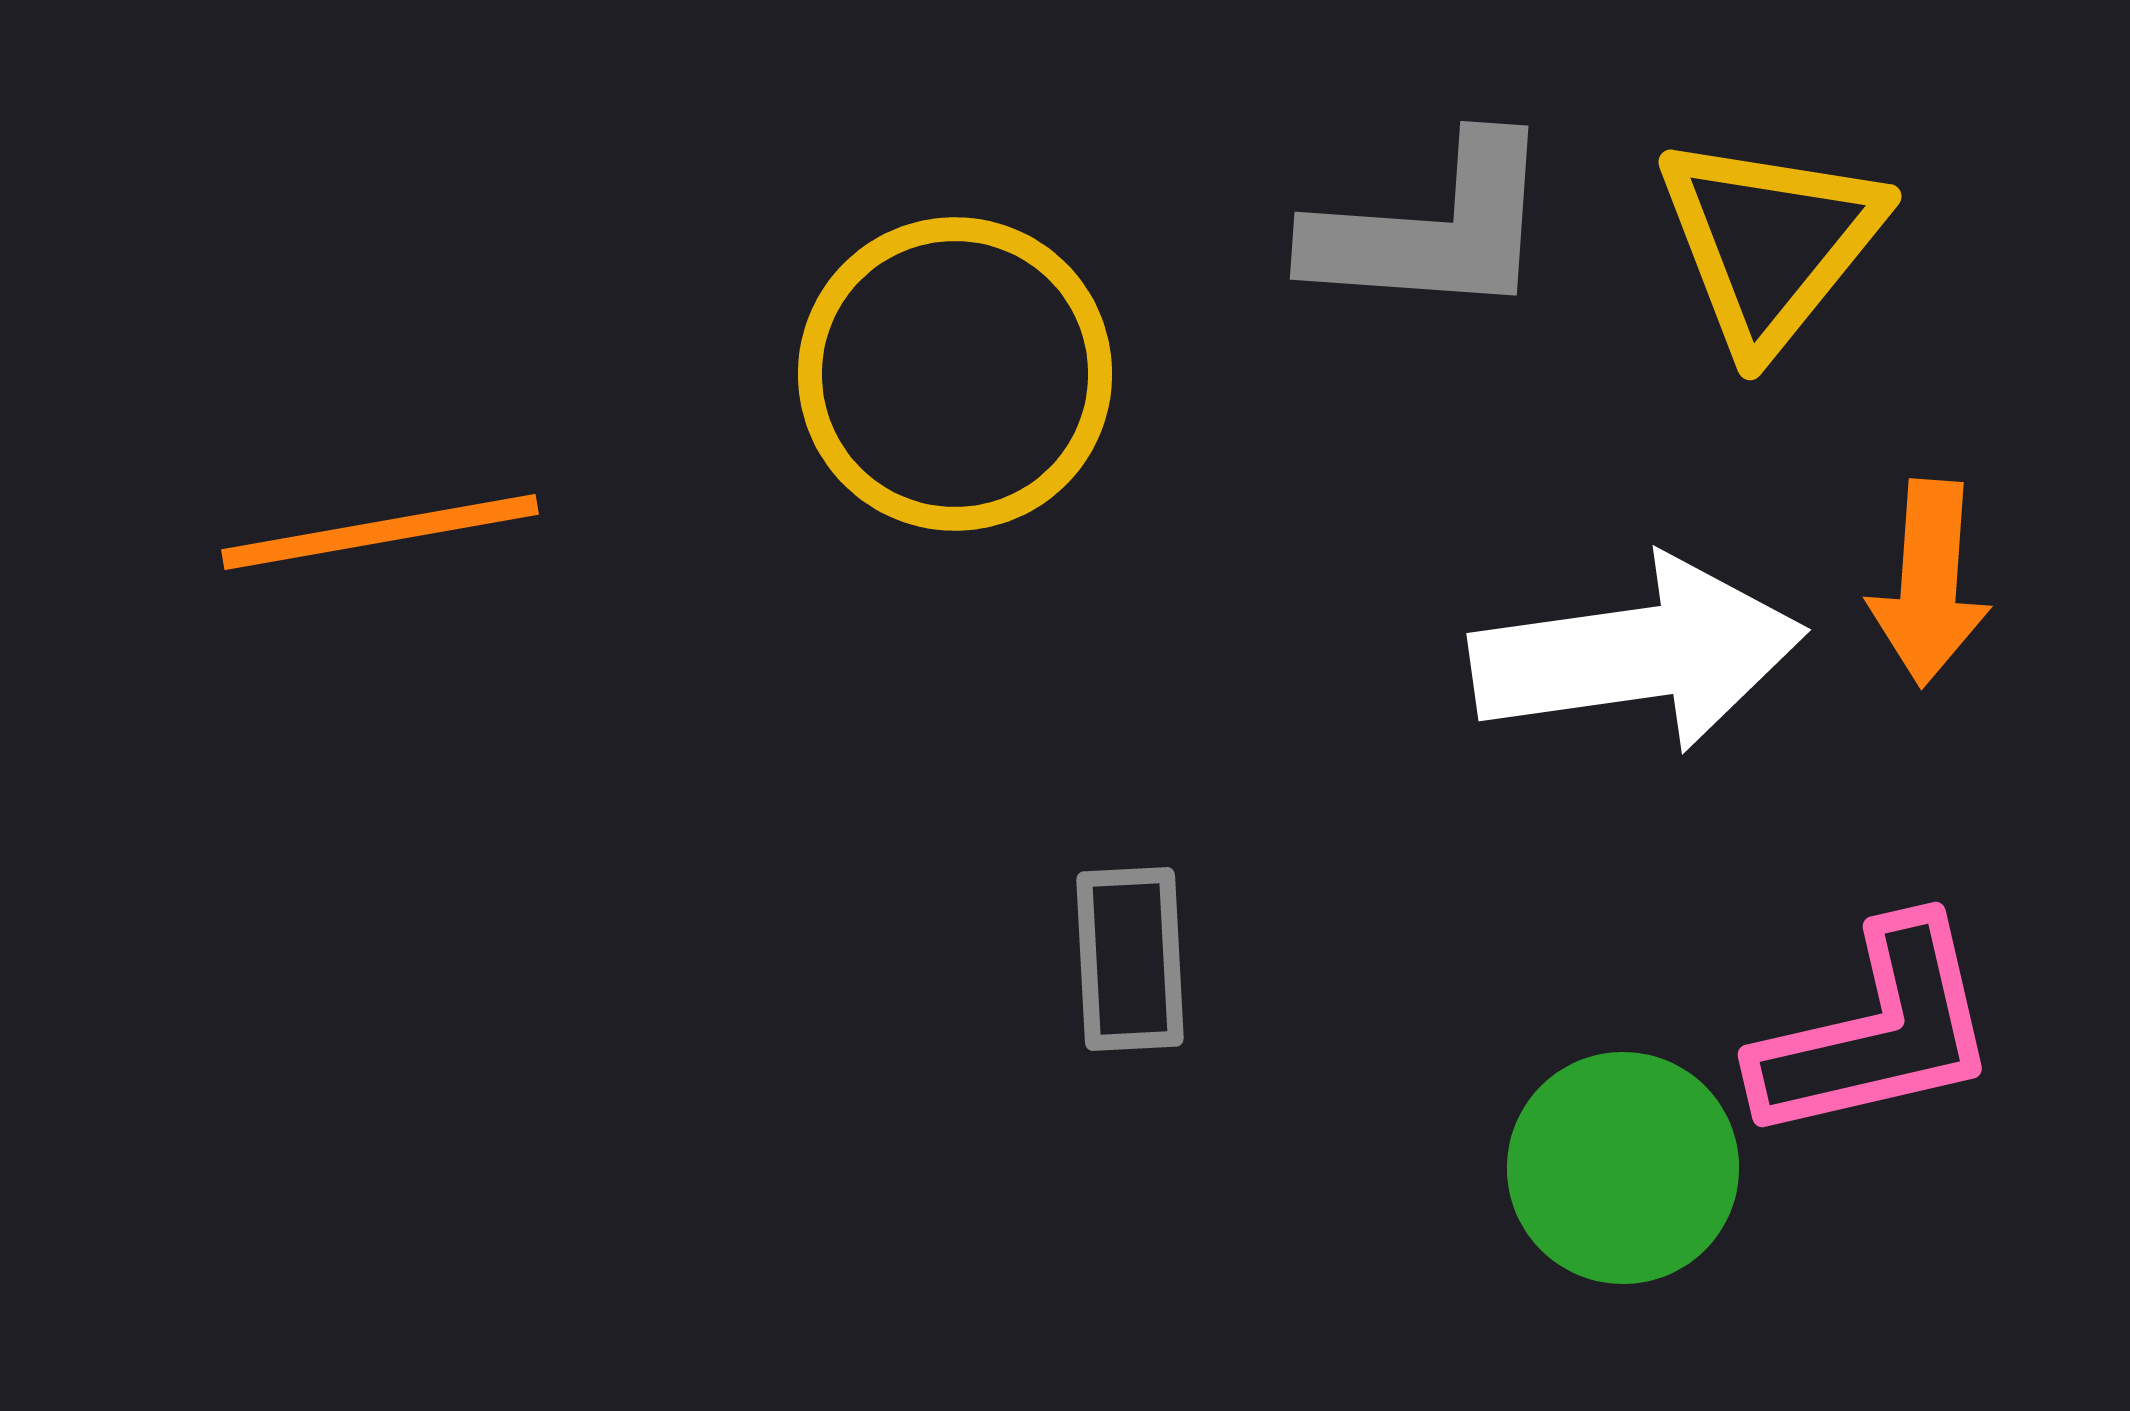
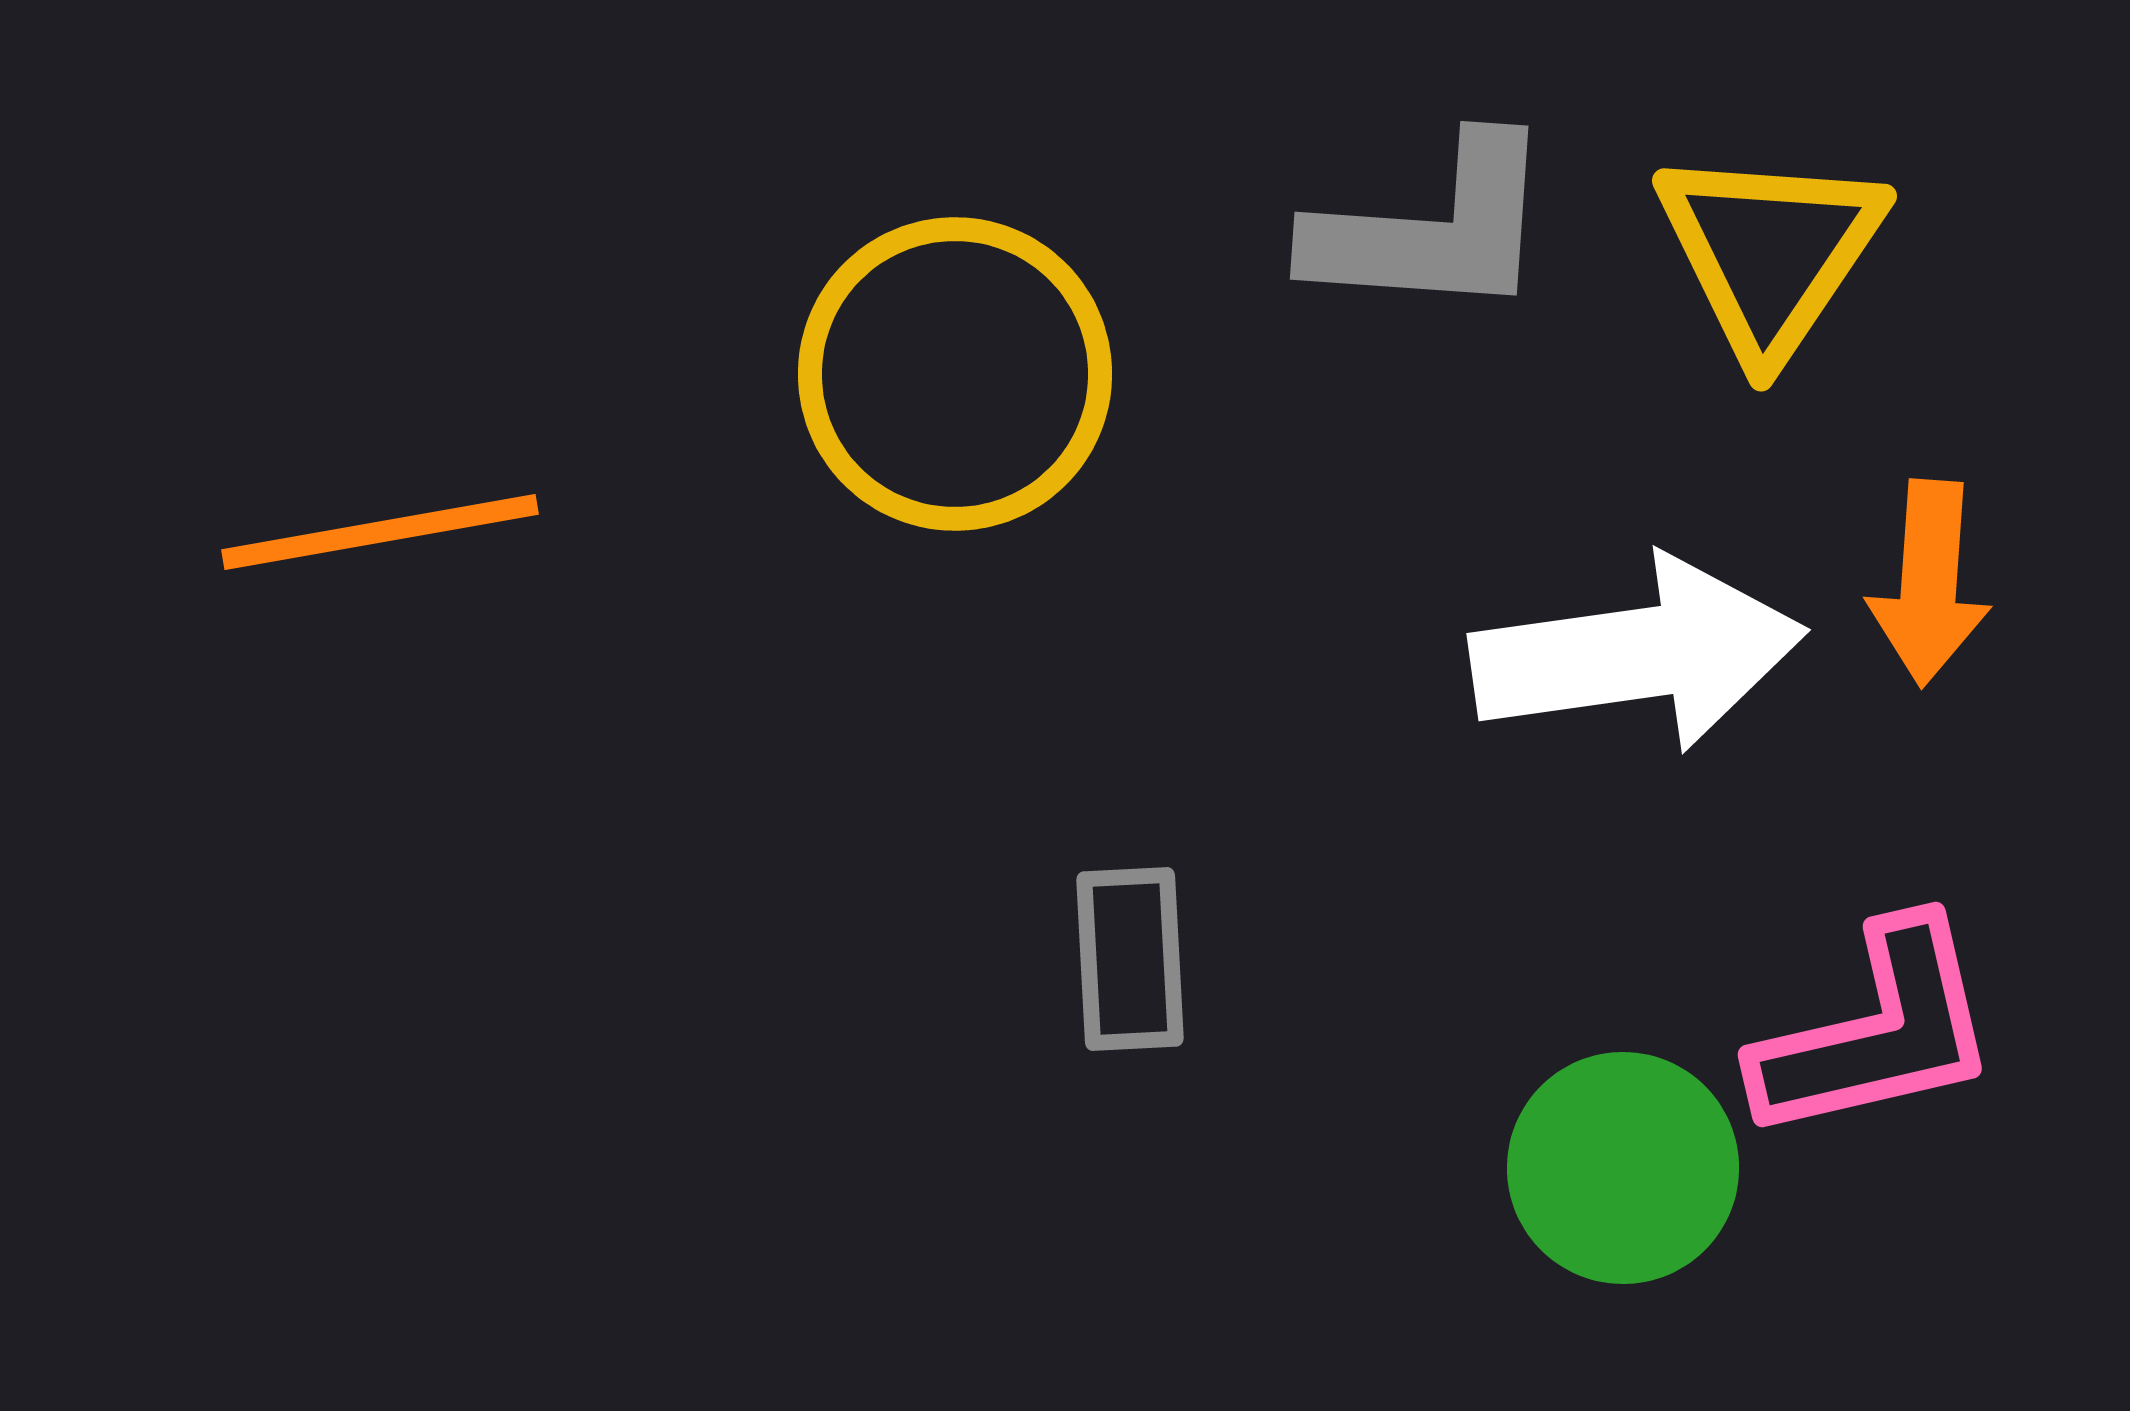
yellow triangle: moved 10 px down; rotated 5 degrees counterclockwise
